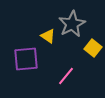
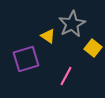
purple square: rotated 12 degrees counterclockwise
pink line: rotated 12 degrees counterclockwise
